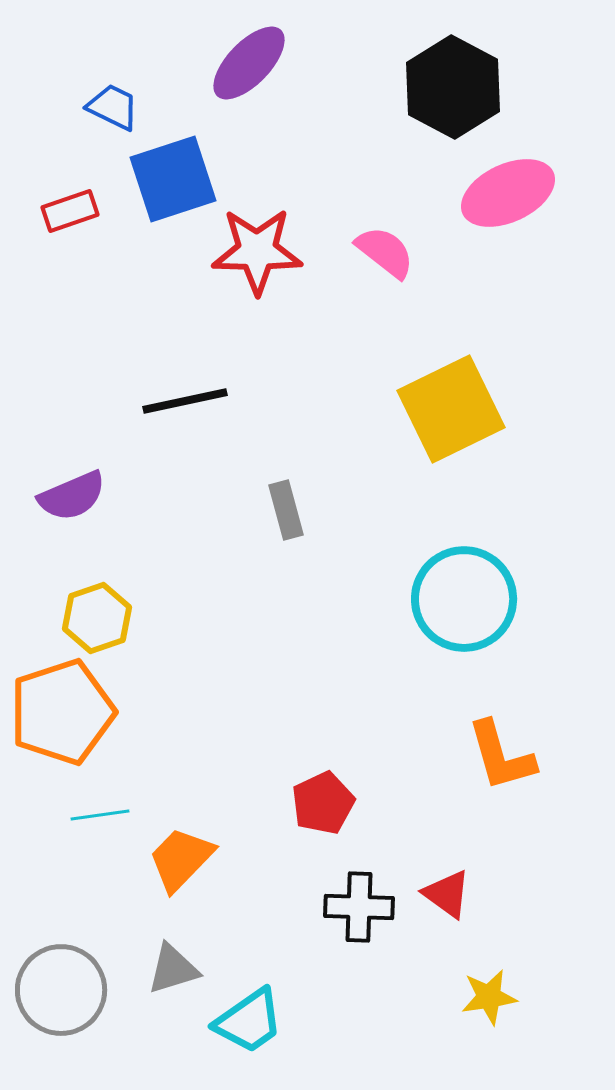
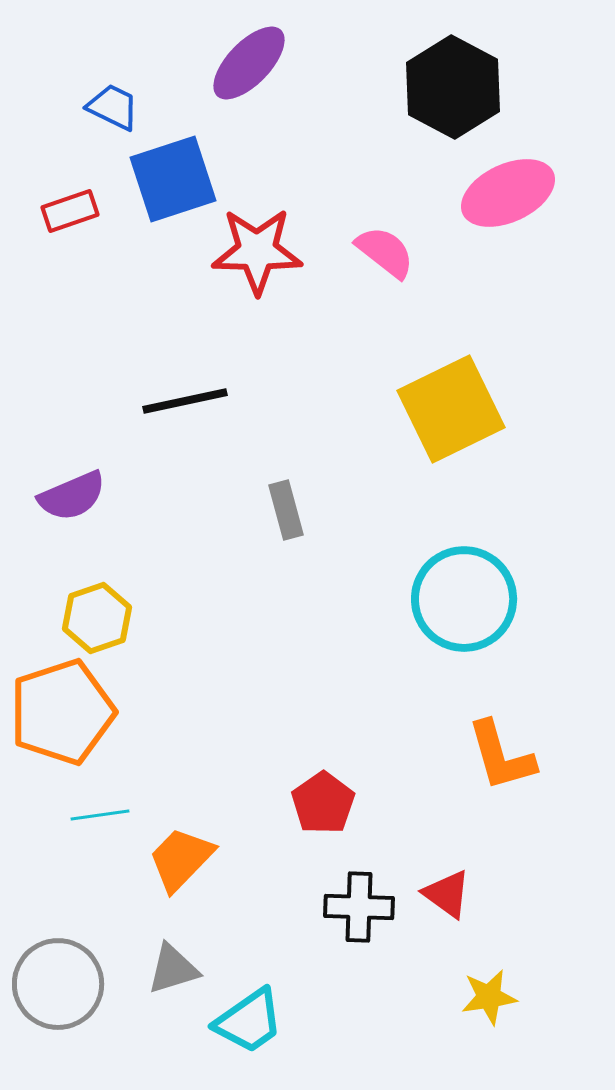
red pentagon: rotated 10 degrees counterclockwise
gray circle: moved 3 px left, 6 px up
